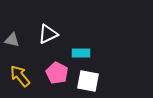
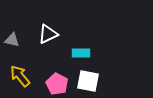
pink pentagon: moved 11 px down
